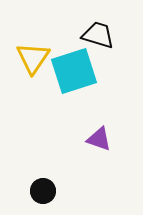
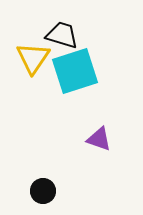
black trapezoid: moved 36 px left
cyan square: moved 1 px right
